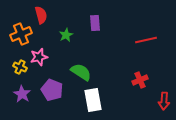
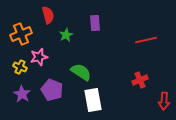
red semicircle: moved 7 px right
